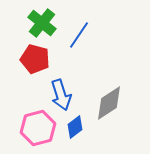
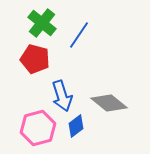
blue arrow: moved 1 px right, 1 px down
gray diamond: rotated 72 degrees clockwise
blue diamond: moved 1 px right, 1 px up
